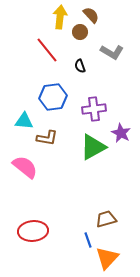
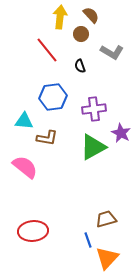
brown circle: moved 1 px right, 2 px down
